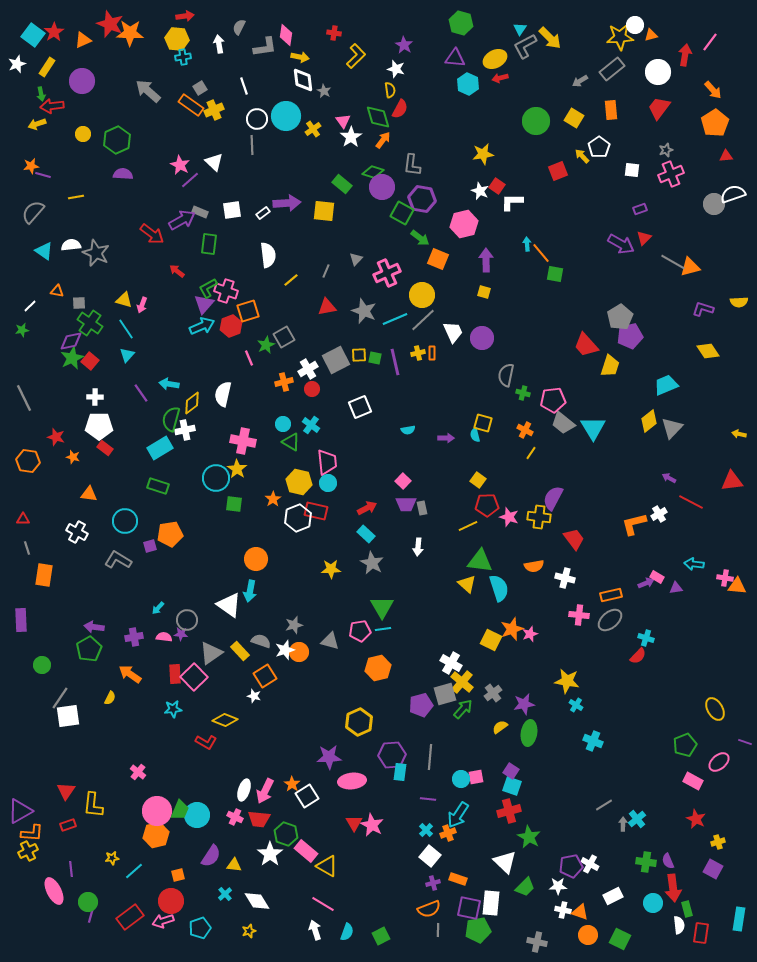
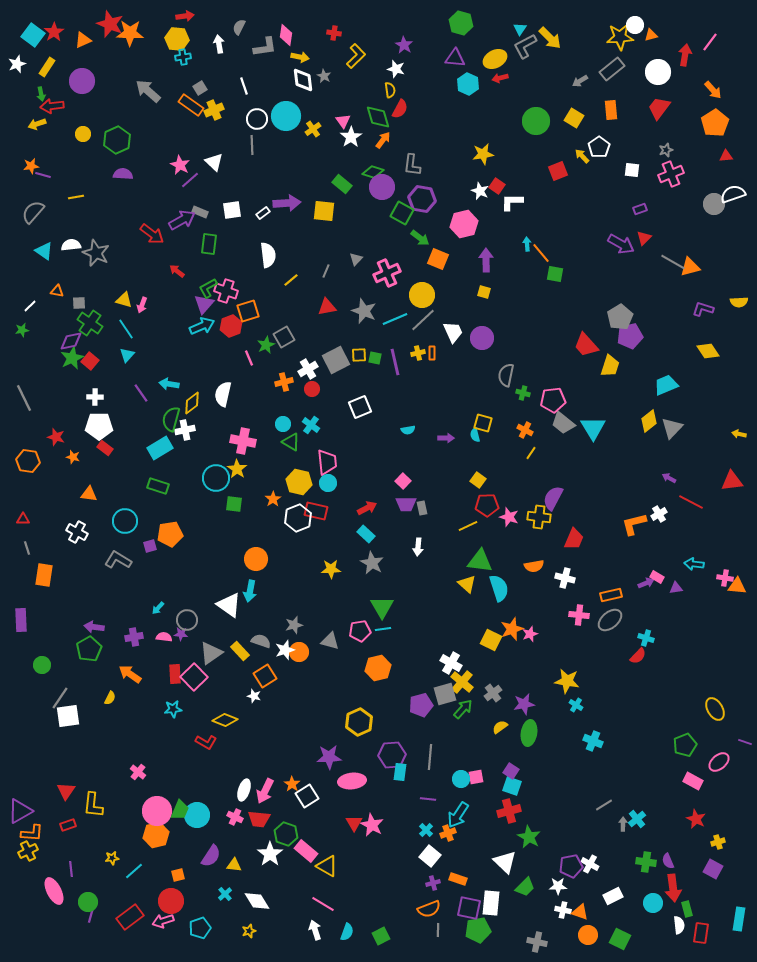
gray star at (324, 91): moved 15 px up
red trapezoid at (574, 539): rotated 60 degrees clockwise
